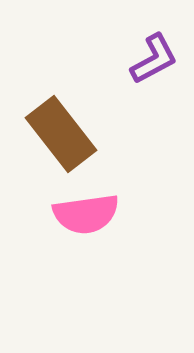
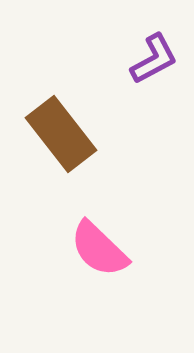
pink semicircle: moved 13 px right, 35 px down; rotated 52 degrees clockwise
